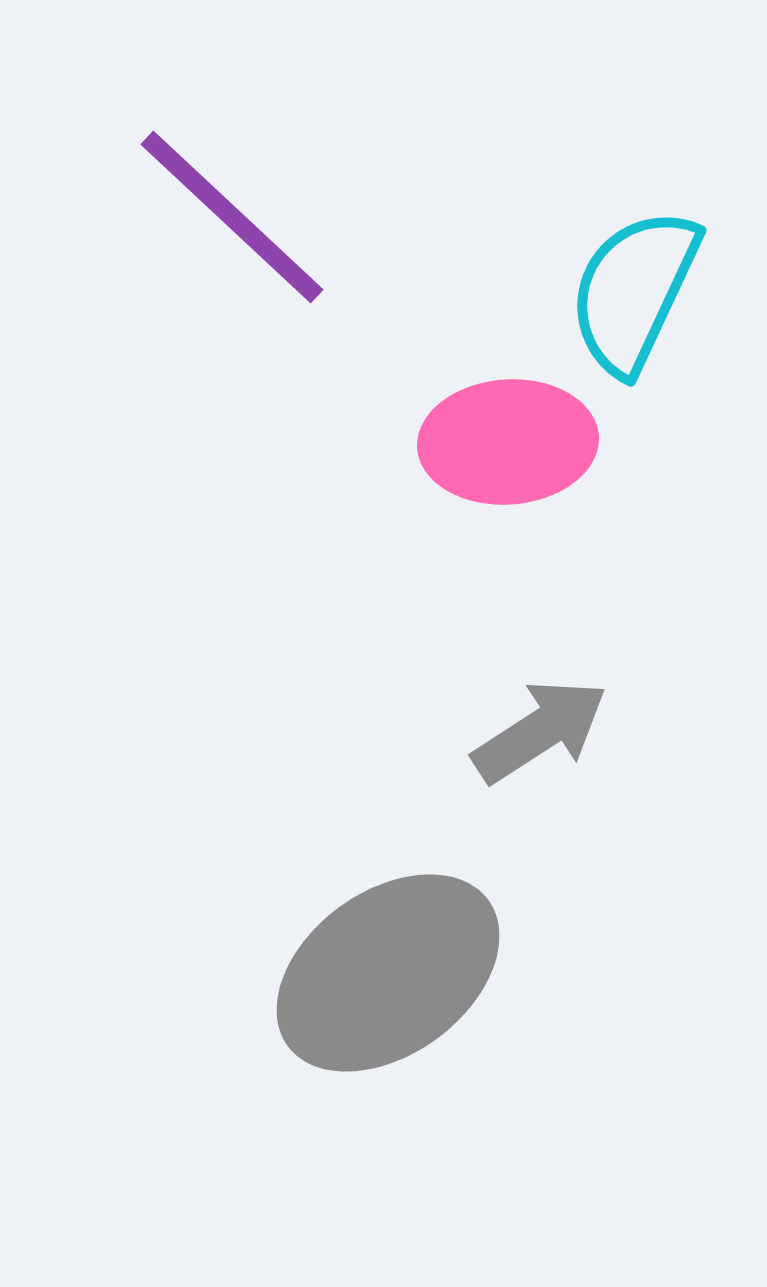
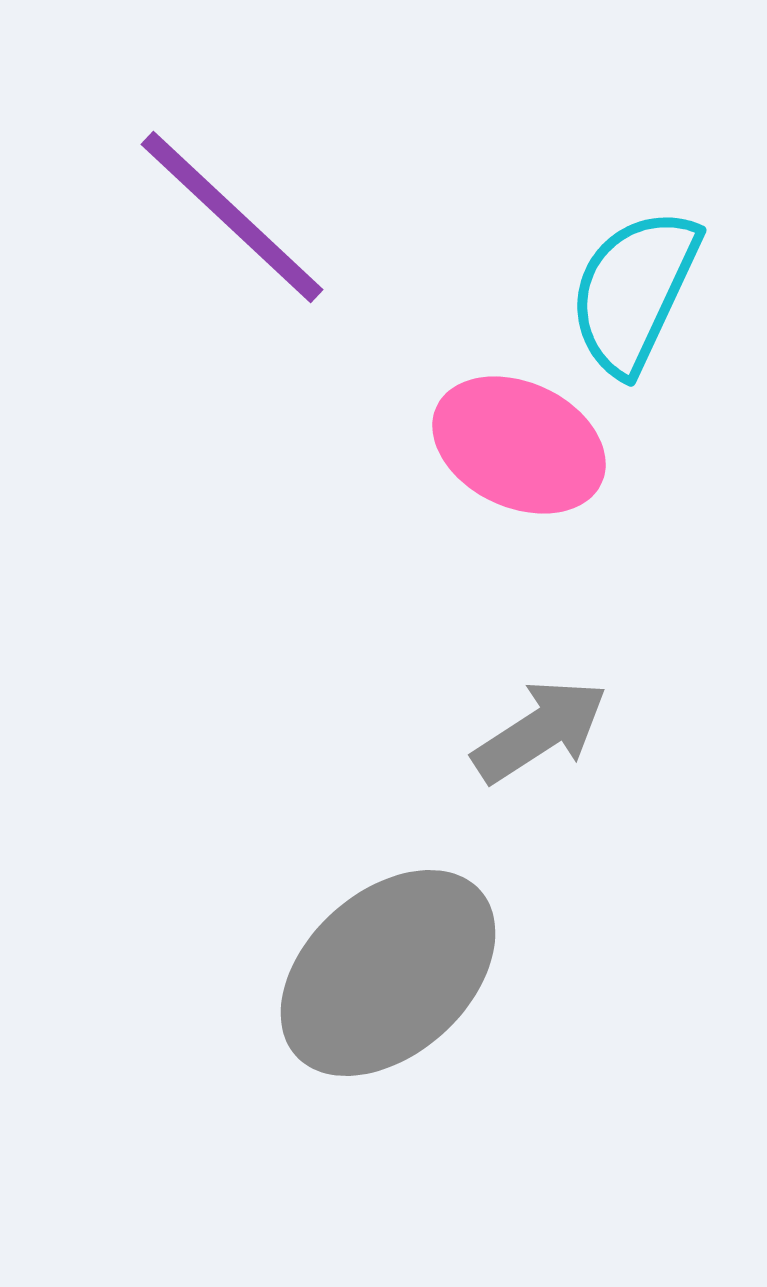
pink ellipse: moved 11 px right, 3 px down; rotated 29 degrees clockwise
gray ellipse: rotated 6 degrees counterclockwise
